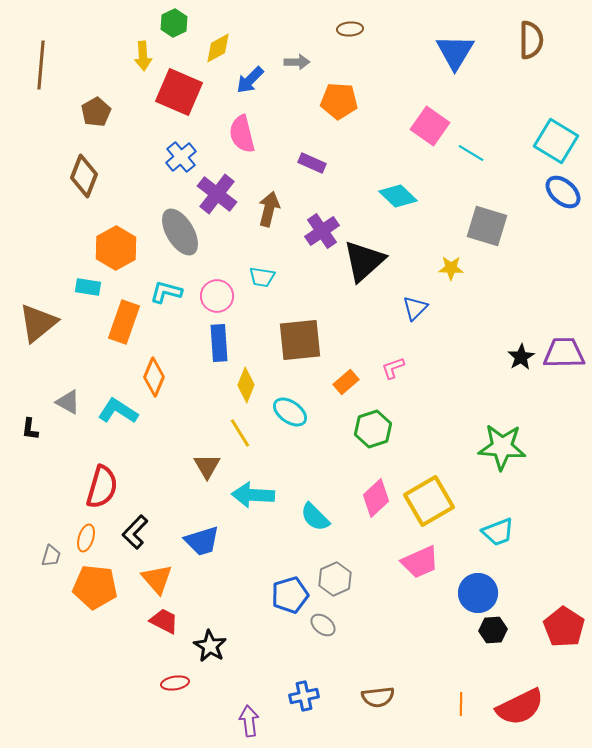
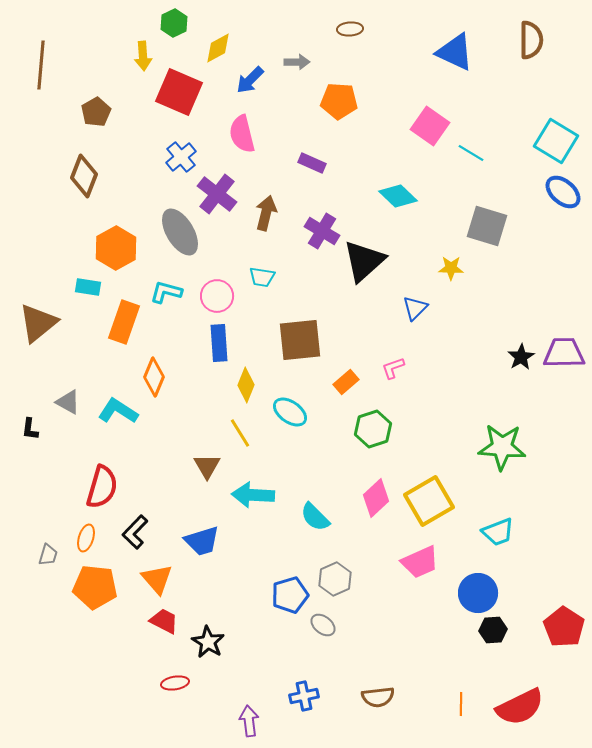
blue triangle at (455, 52): rotated 36 degrees counterclockwise
brown arrow at (269, 209): moved 3 px left, 4 px down
purple cross at (322, 231): rotated 24 degrees counterclockwise
gray trapezoid at (51, 556): moved 3 px left, 1 px up
black star at (210, 646): moved 2 px left, 4 px up
